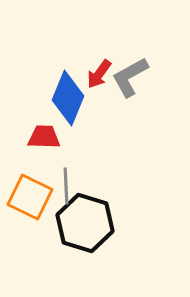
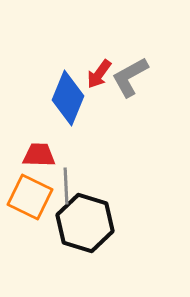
red trapezoid: moved 5 px left, 18 px down
